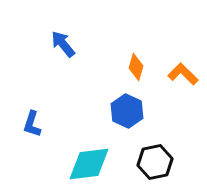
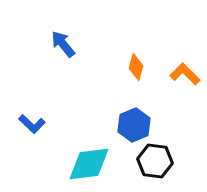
orange L-shape: moved 2 px right
blue hexagon: moved 7 px right, 14 px down; rotated 12 degrees clockwise
blue L-shape: rotated 64 degrees counterclockwise
black hexagon: moved 1 px up; rotated 20 degrees clockwise
